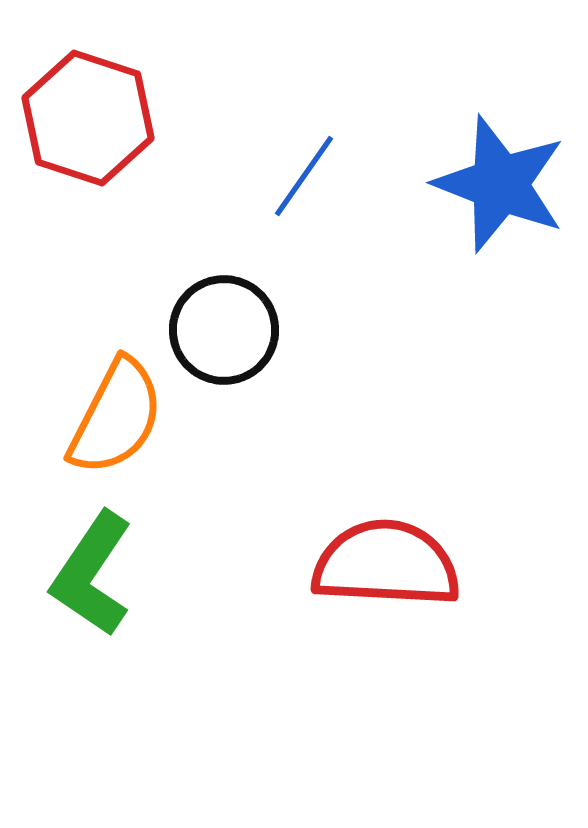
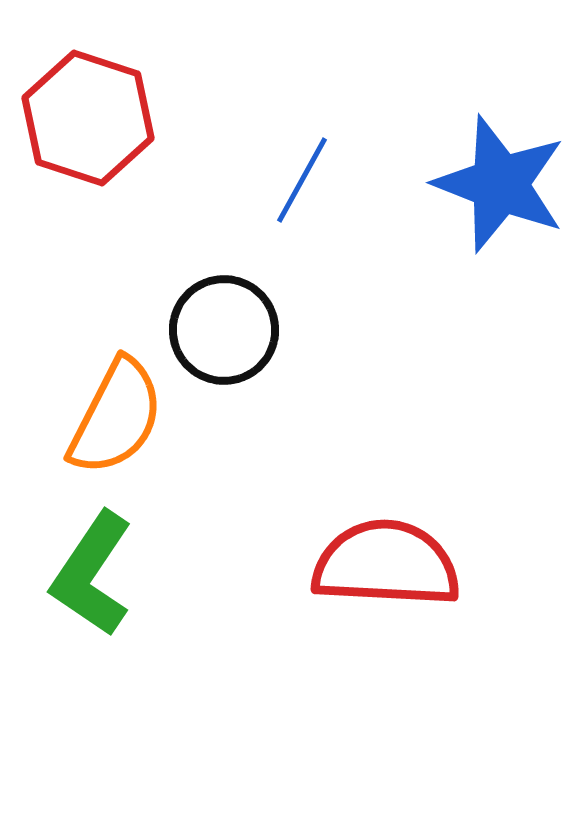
blue line: moved 2 px left, 4 px down; rotated 6 degrees counterclockwise
